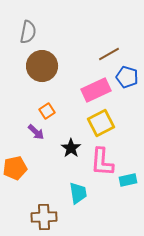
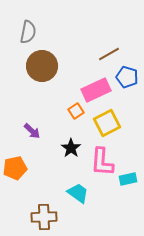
orange square: moved 29 px right
yellow square: moved 6 px right
purple arrow: moved 4 px left, 1 px up
cyan rectangle: moved 1 px up
cyan trapezoid: rotated 45 degrees counterclockwise
